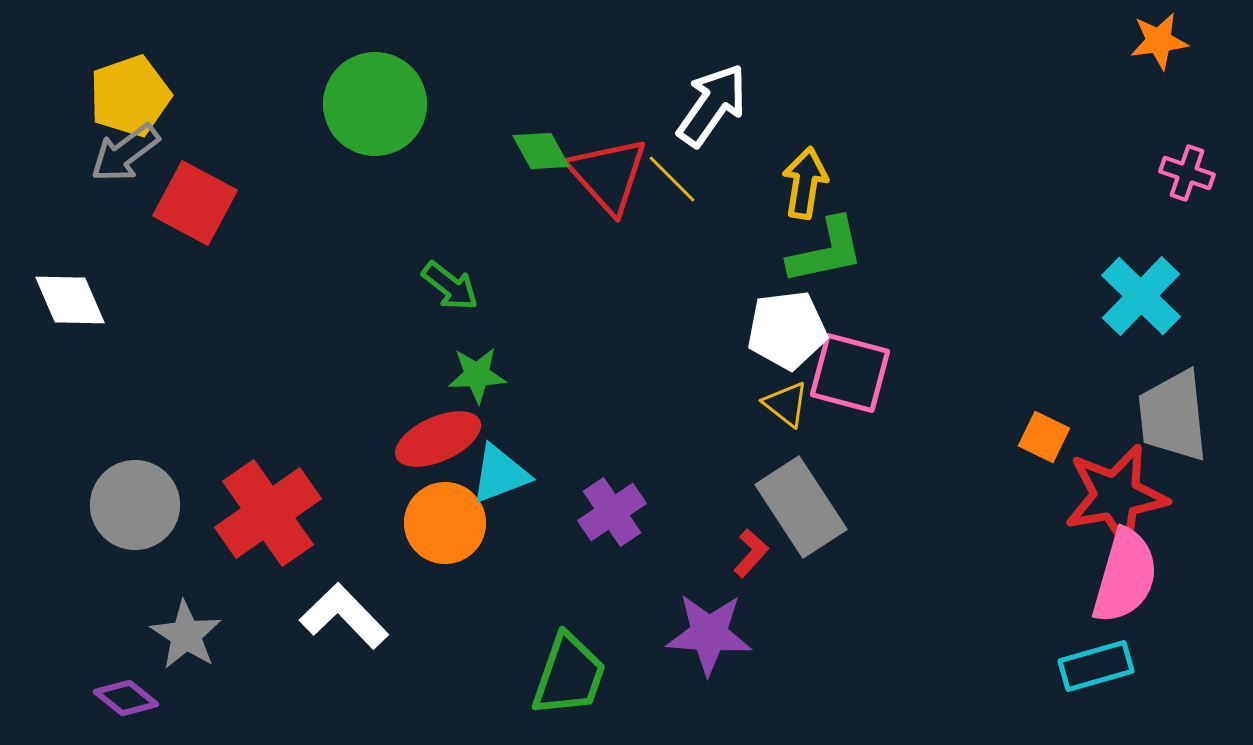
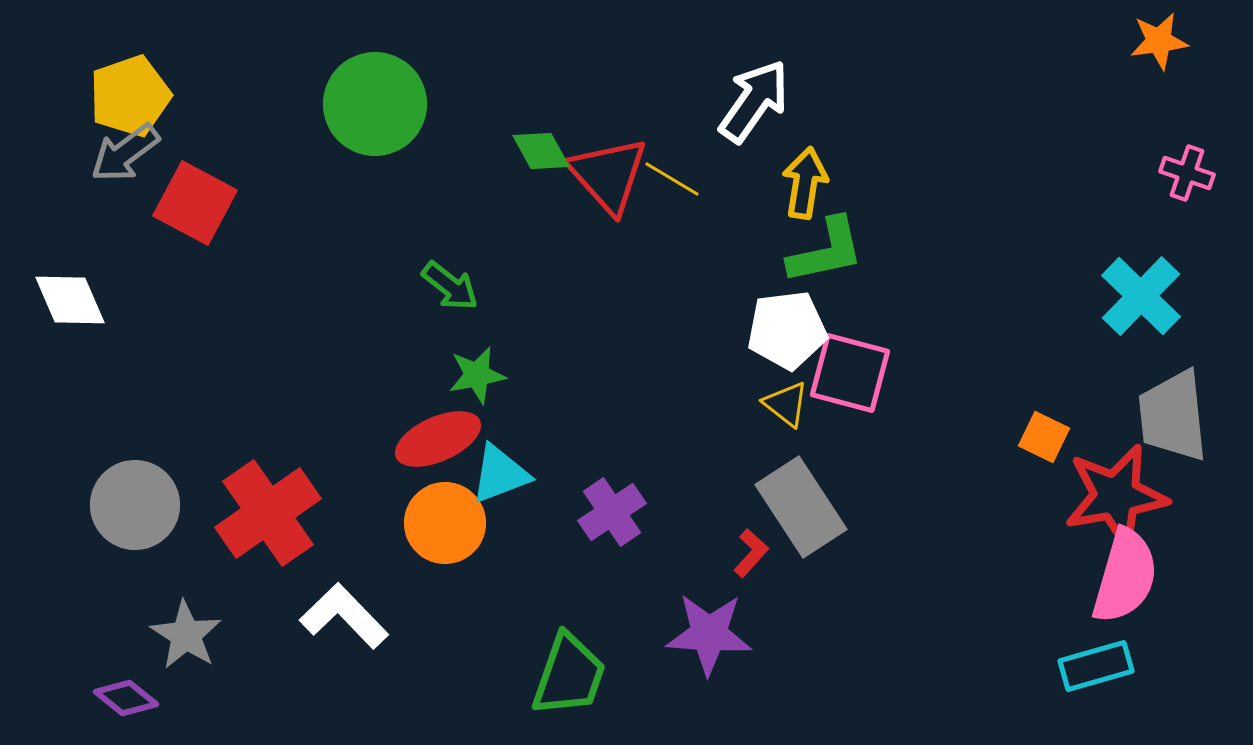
white arrow: moved 42 px right, 4 px up
yellow line: rotated 14 degrees counterclockwise
green star: rotated 8 degrees counterclockwise
